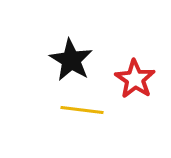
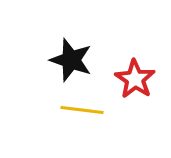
black star: rotated 12 degrees counterclockwise
